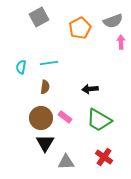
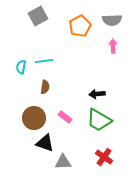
gray square: moved 1 px left, 1 px up
gray semicircle: moved 1 px left, 1 px up; rotated 18 degrees clockwise
orange pentagon: moved 2 px up
pink arrow: moved 8 px left, 4 px down
cyan line: moved 5 px left, 2 px up
black arrow: moved 7 px right, 5 px down
brown circle: moved 7 px left
black triangle: rotated 42 degrees counterclockwise
gray triangle: moved 3 px left
